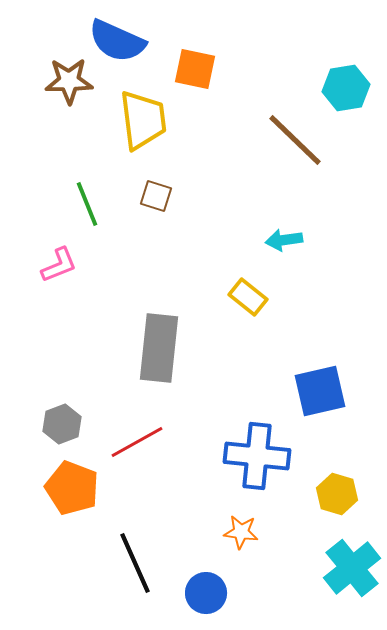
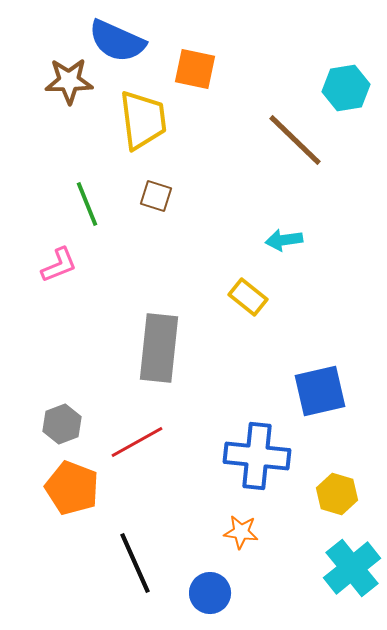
blue circle: moved 4 px right
